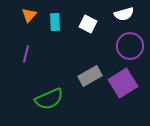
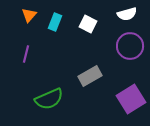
white semicircle: moved 3 px right
cyan rectangle: rotated 24 degrees clockwise
purple square: moved 8 px right, 16 px down
